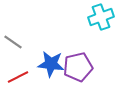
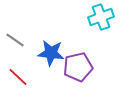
gray line: moved 2 px right, 2 px up
blue star: moved 11 px up
red line: rotated 70 degrees clockwise
